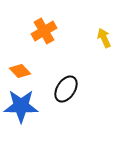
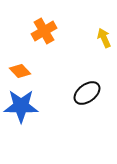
black ellipse: moved 21 px right, 4 px down; rotated 20 degrees clockwise
